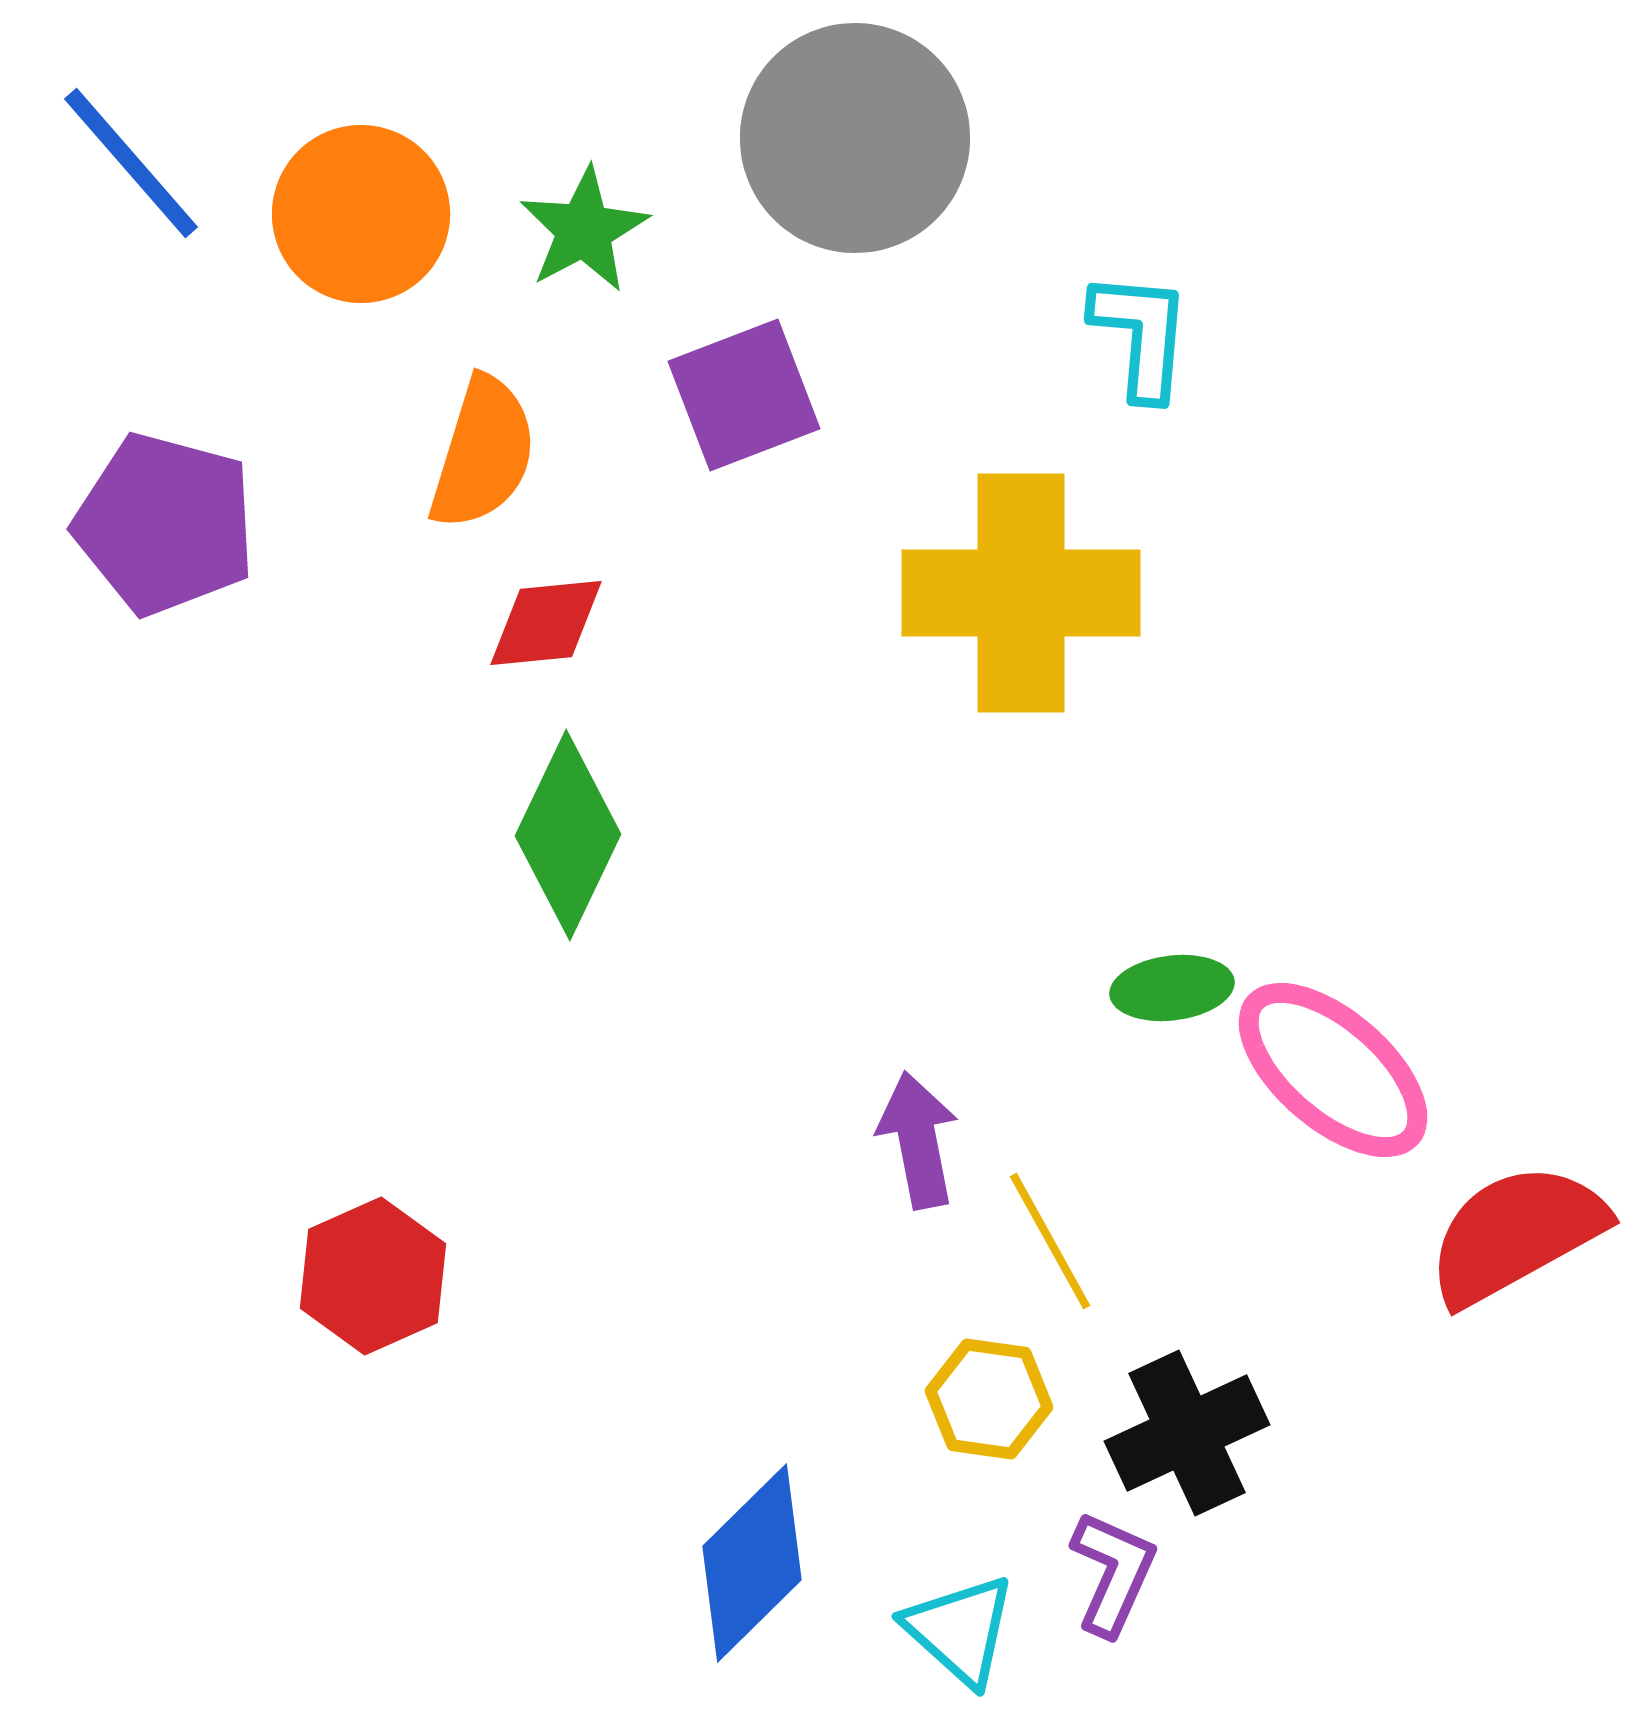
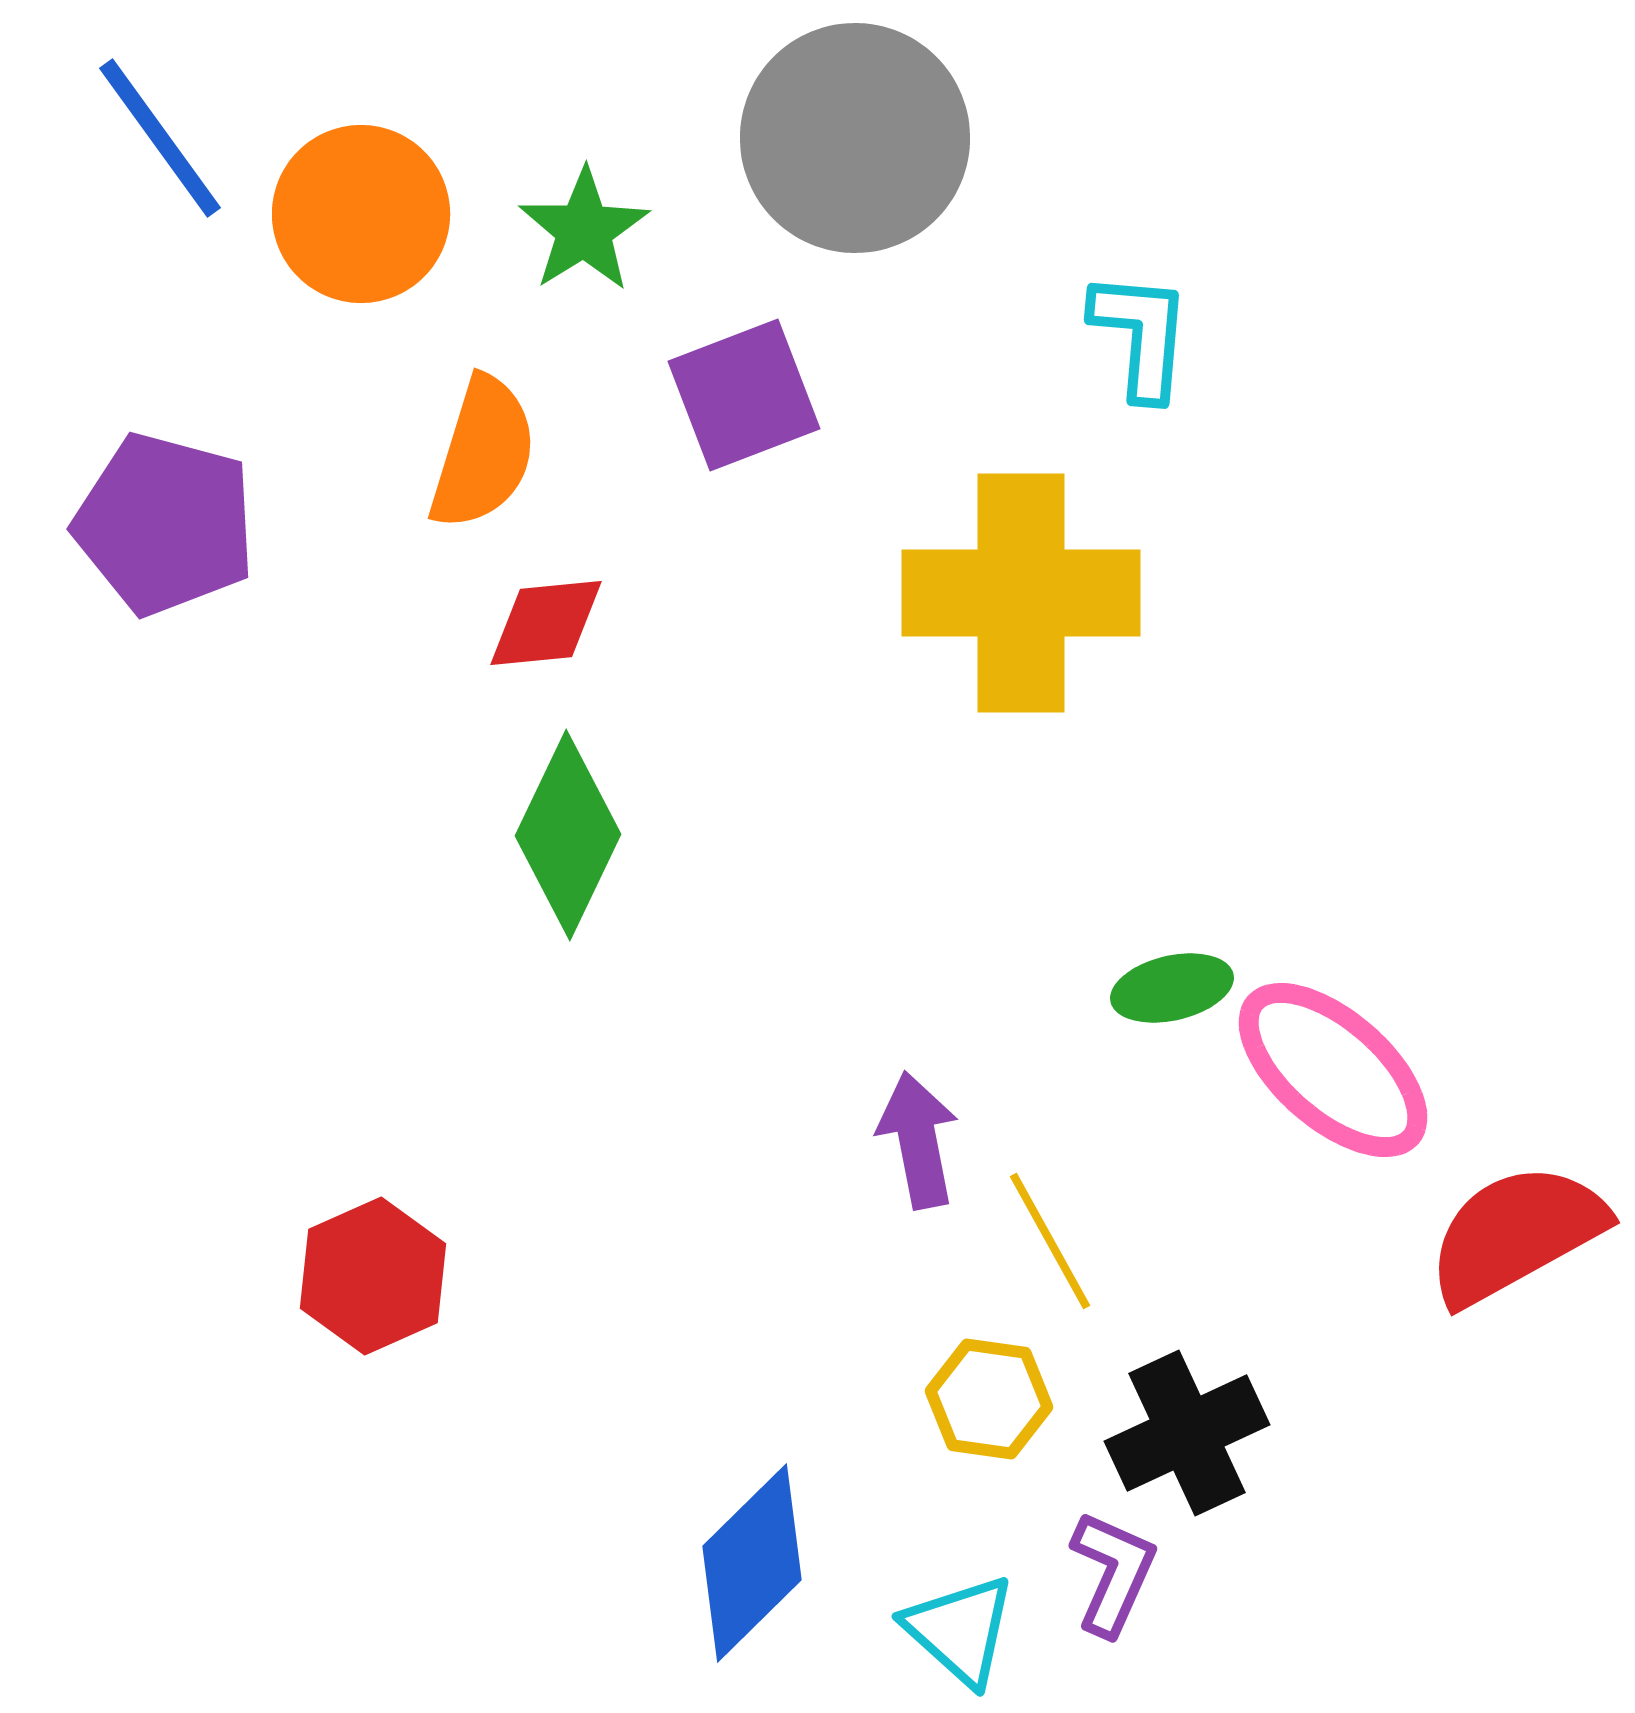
blue line: moved 29 px right, 25 px up; rotated 5 degrees clockwise
green star: rotated 4 degrees counterclockwise
green ellipse: rotated 6 degrees counterclockwise
